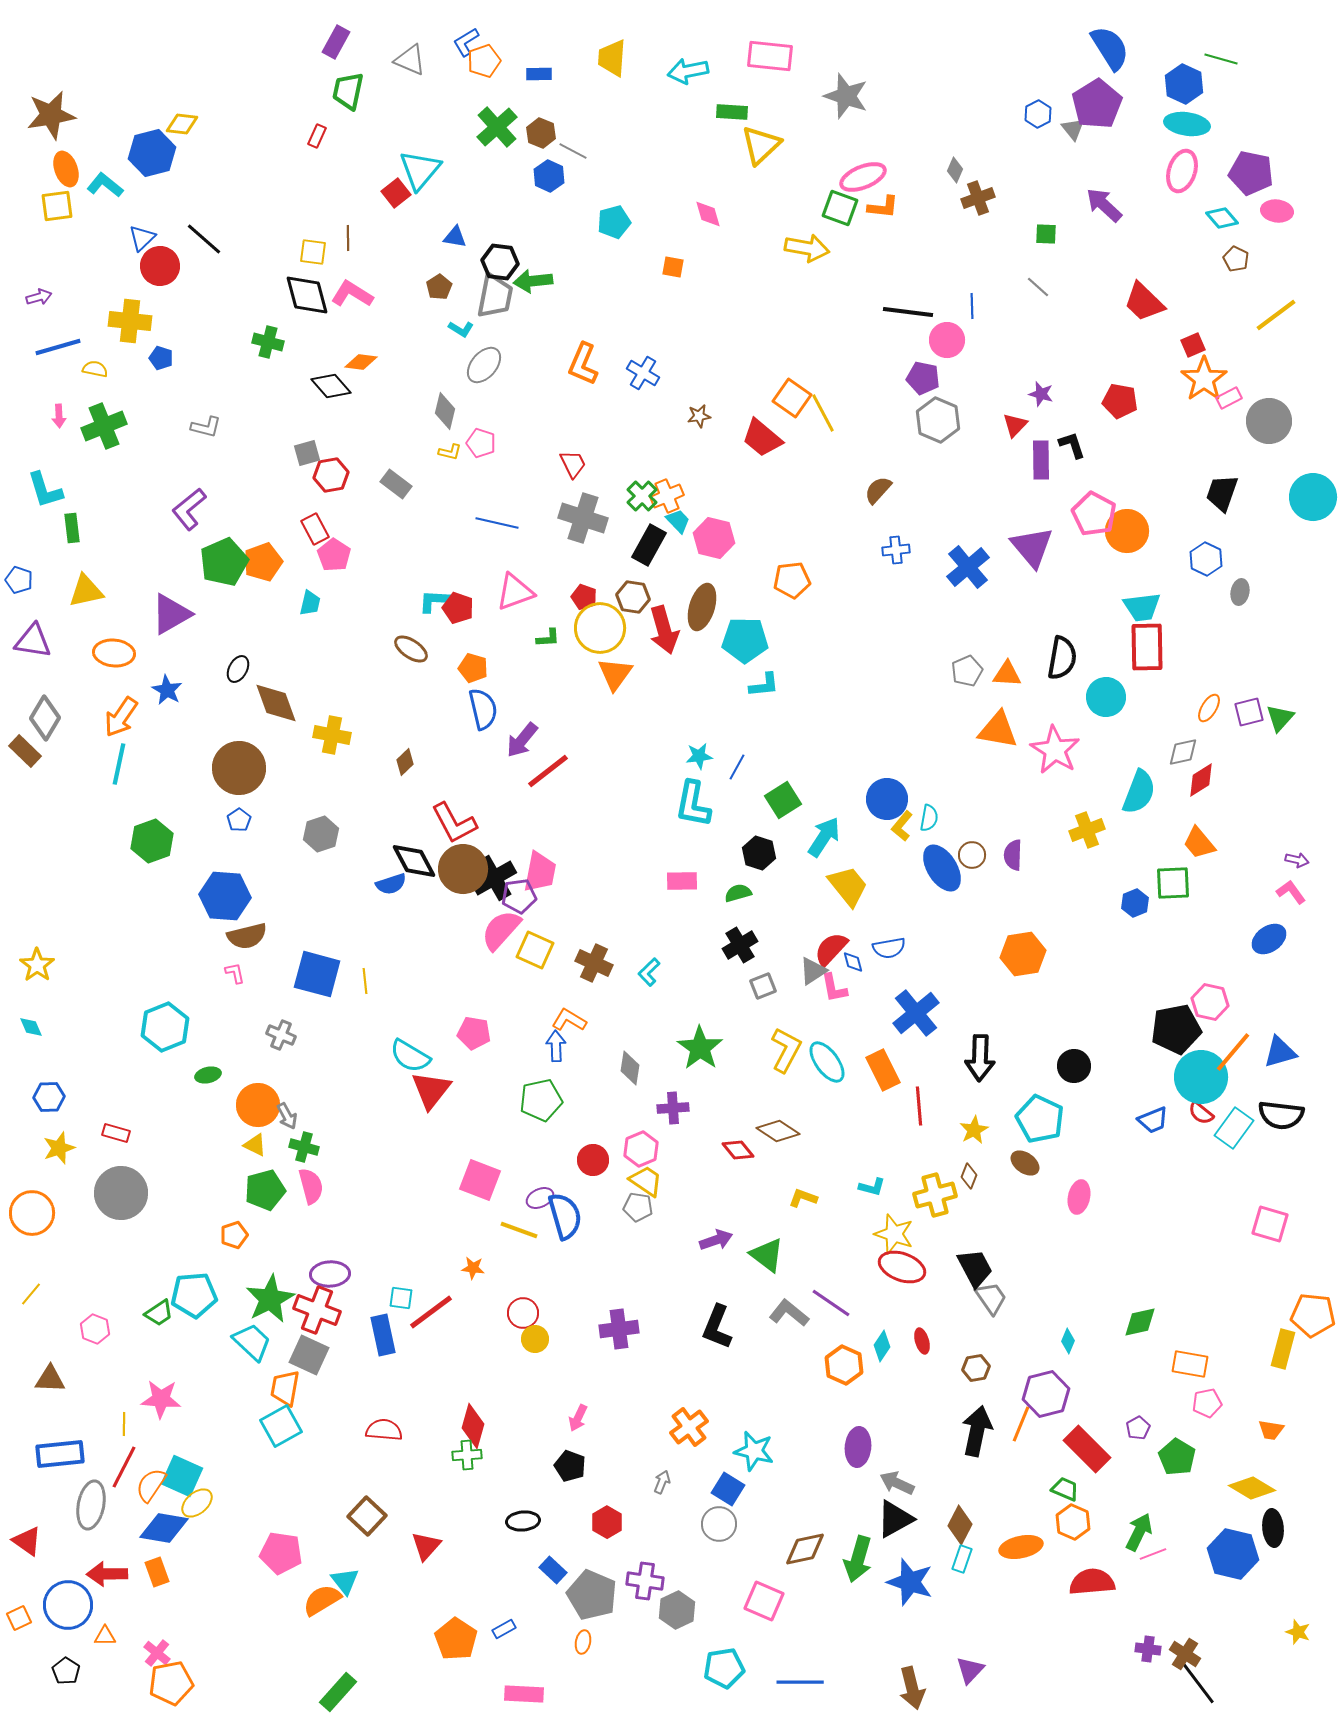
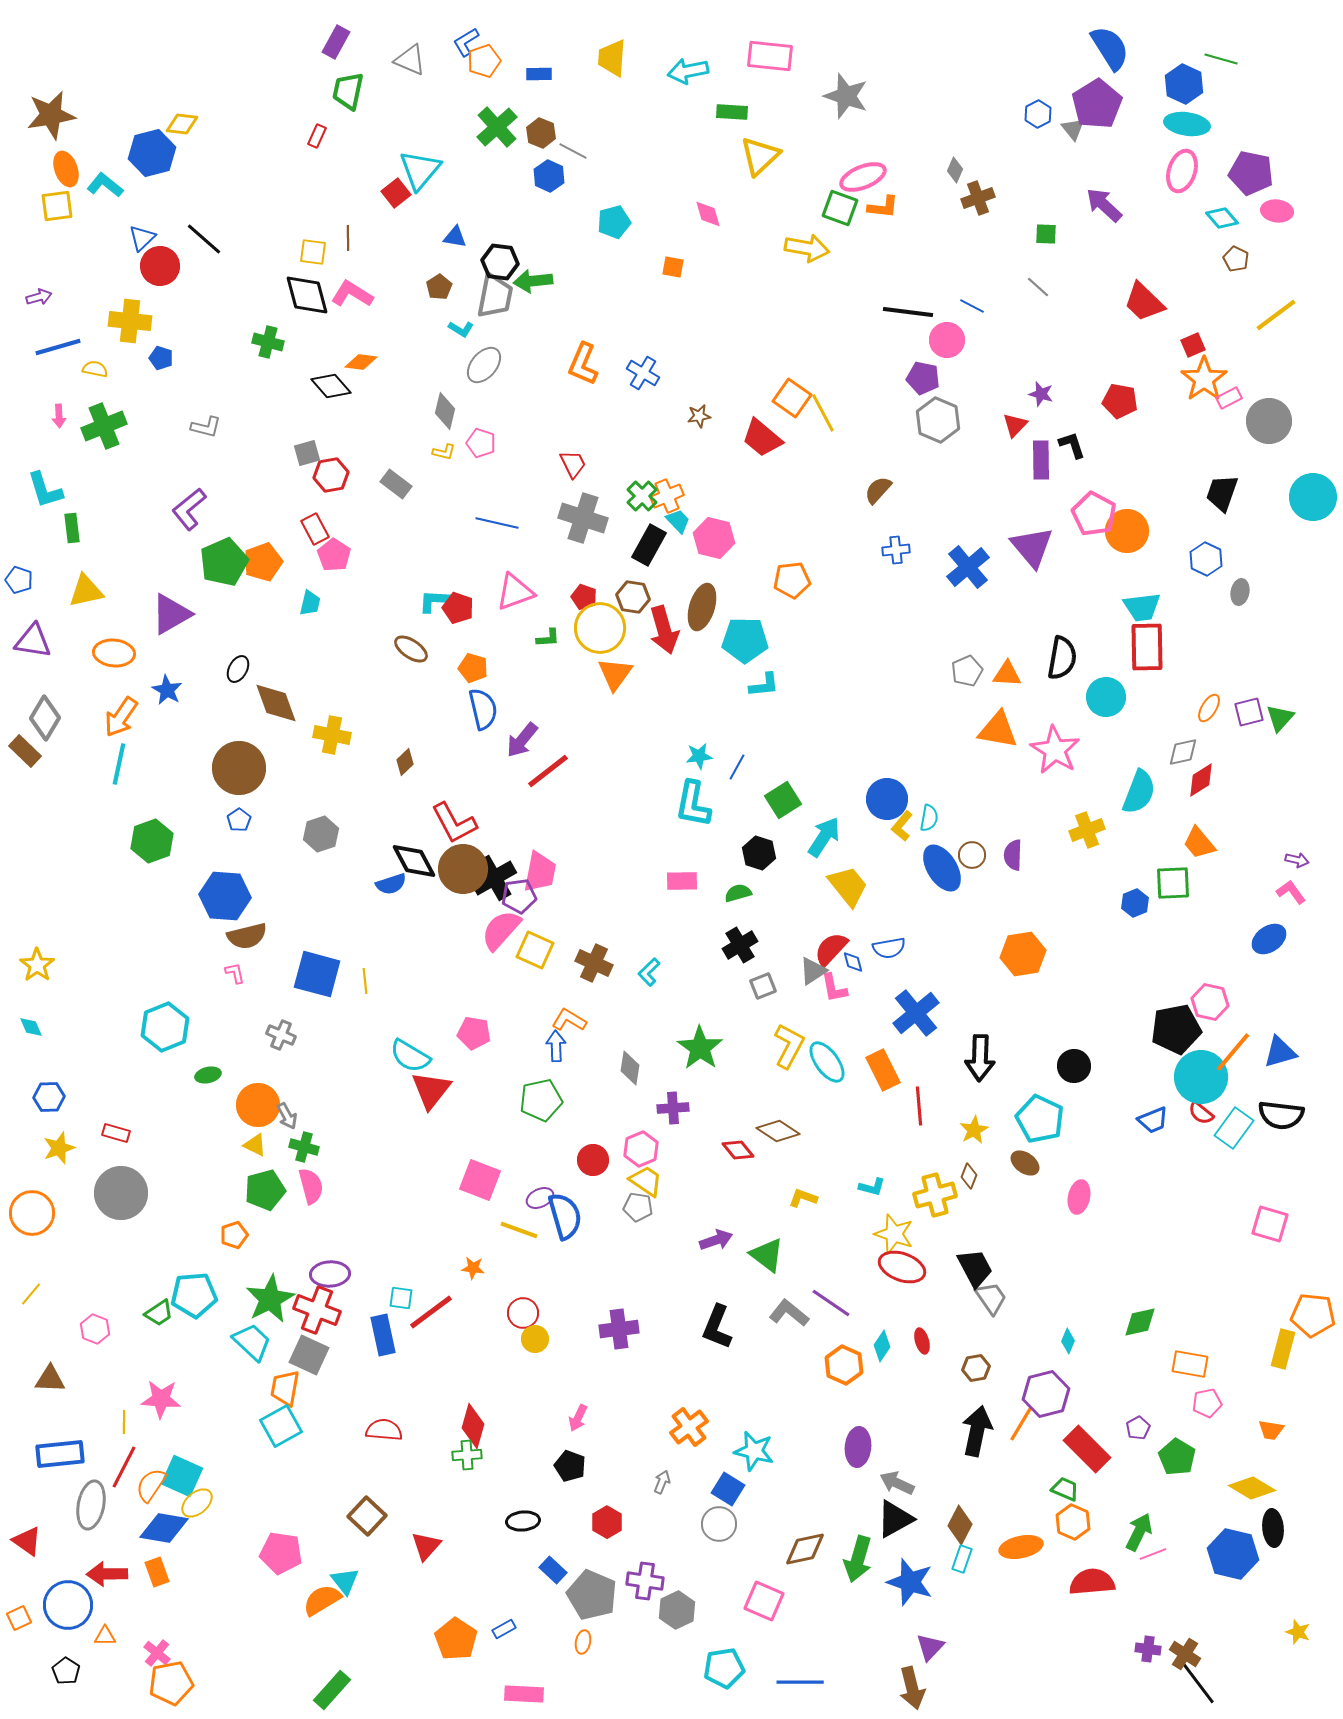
yellow triangle at (761, 145): moved 1 px left, 11 px down
blue line at (972, 306): rotated 60 degrees counterclockwise
yellow L-shape at (450, 452): moved 6 px left
yellow L-shape at (786, 1050): moved 3 px right, 4 px up
yellow line at (124, 1424): moved 2 px up
orange line at (1021, 1424): rotated 9 degrees clockwise
purple triangle at (970, 1670): moved 40 px left, 23 px up
green rectangle at (338, 1692): moved 6 px left, 2 px up
